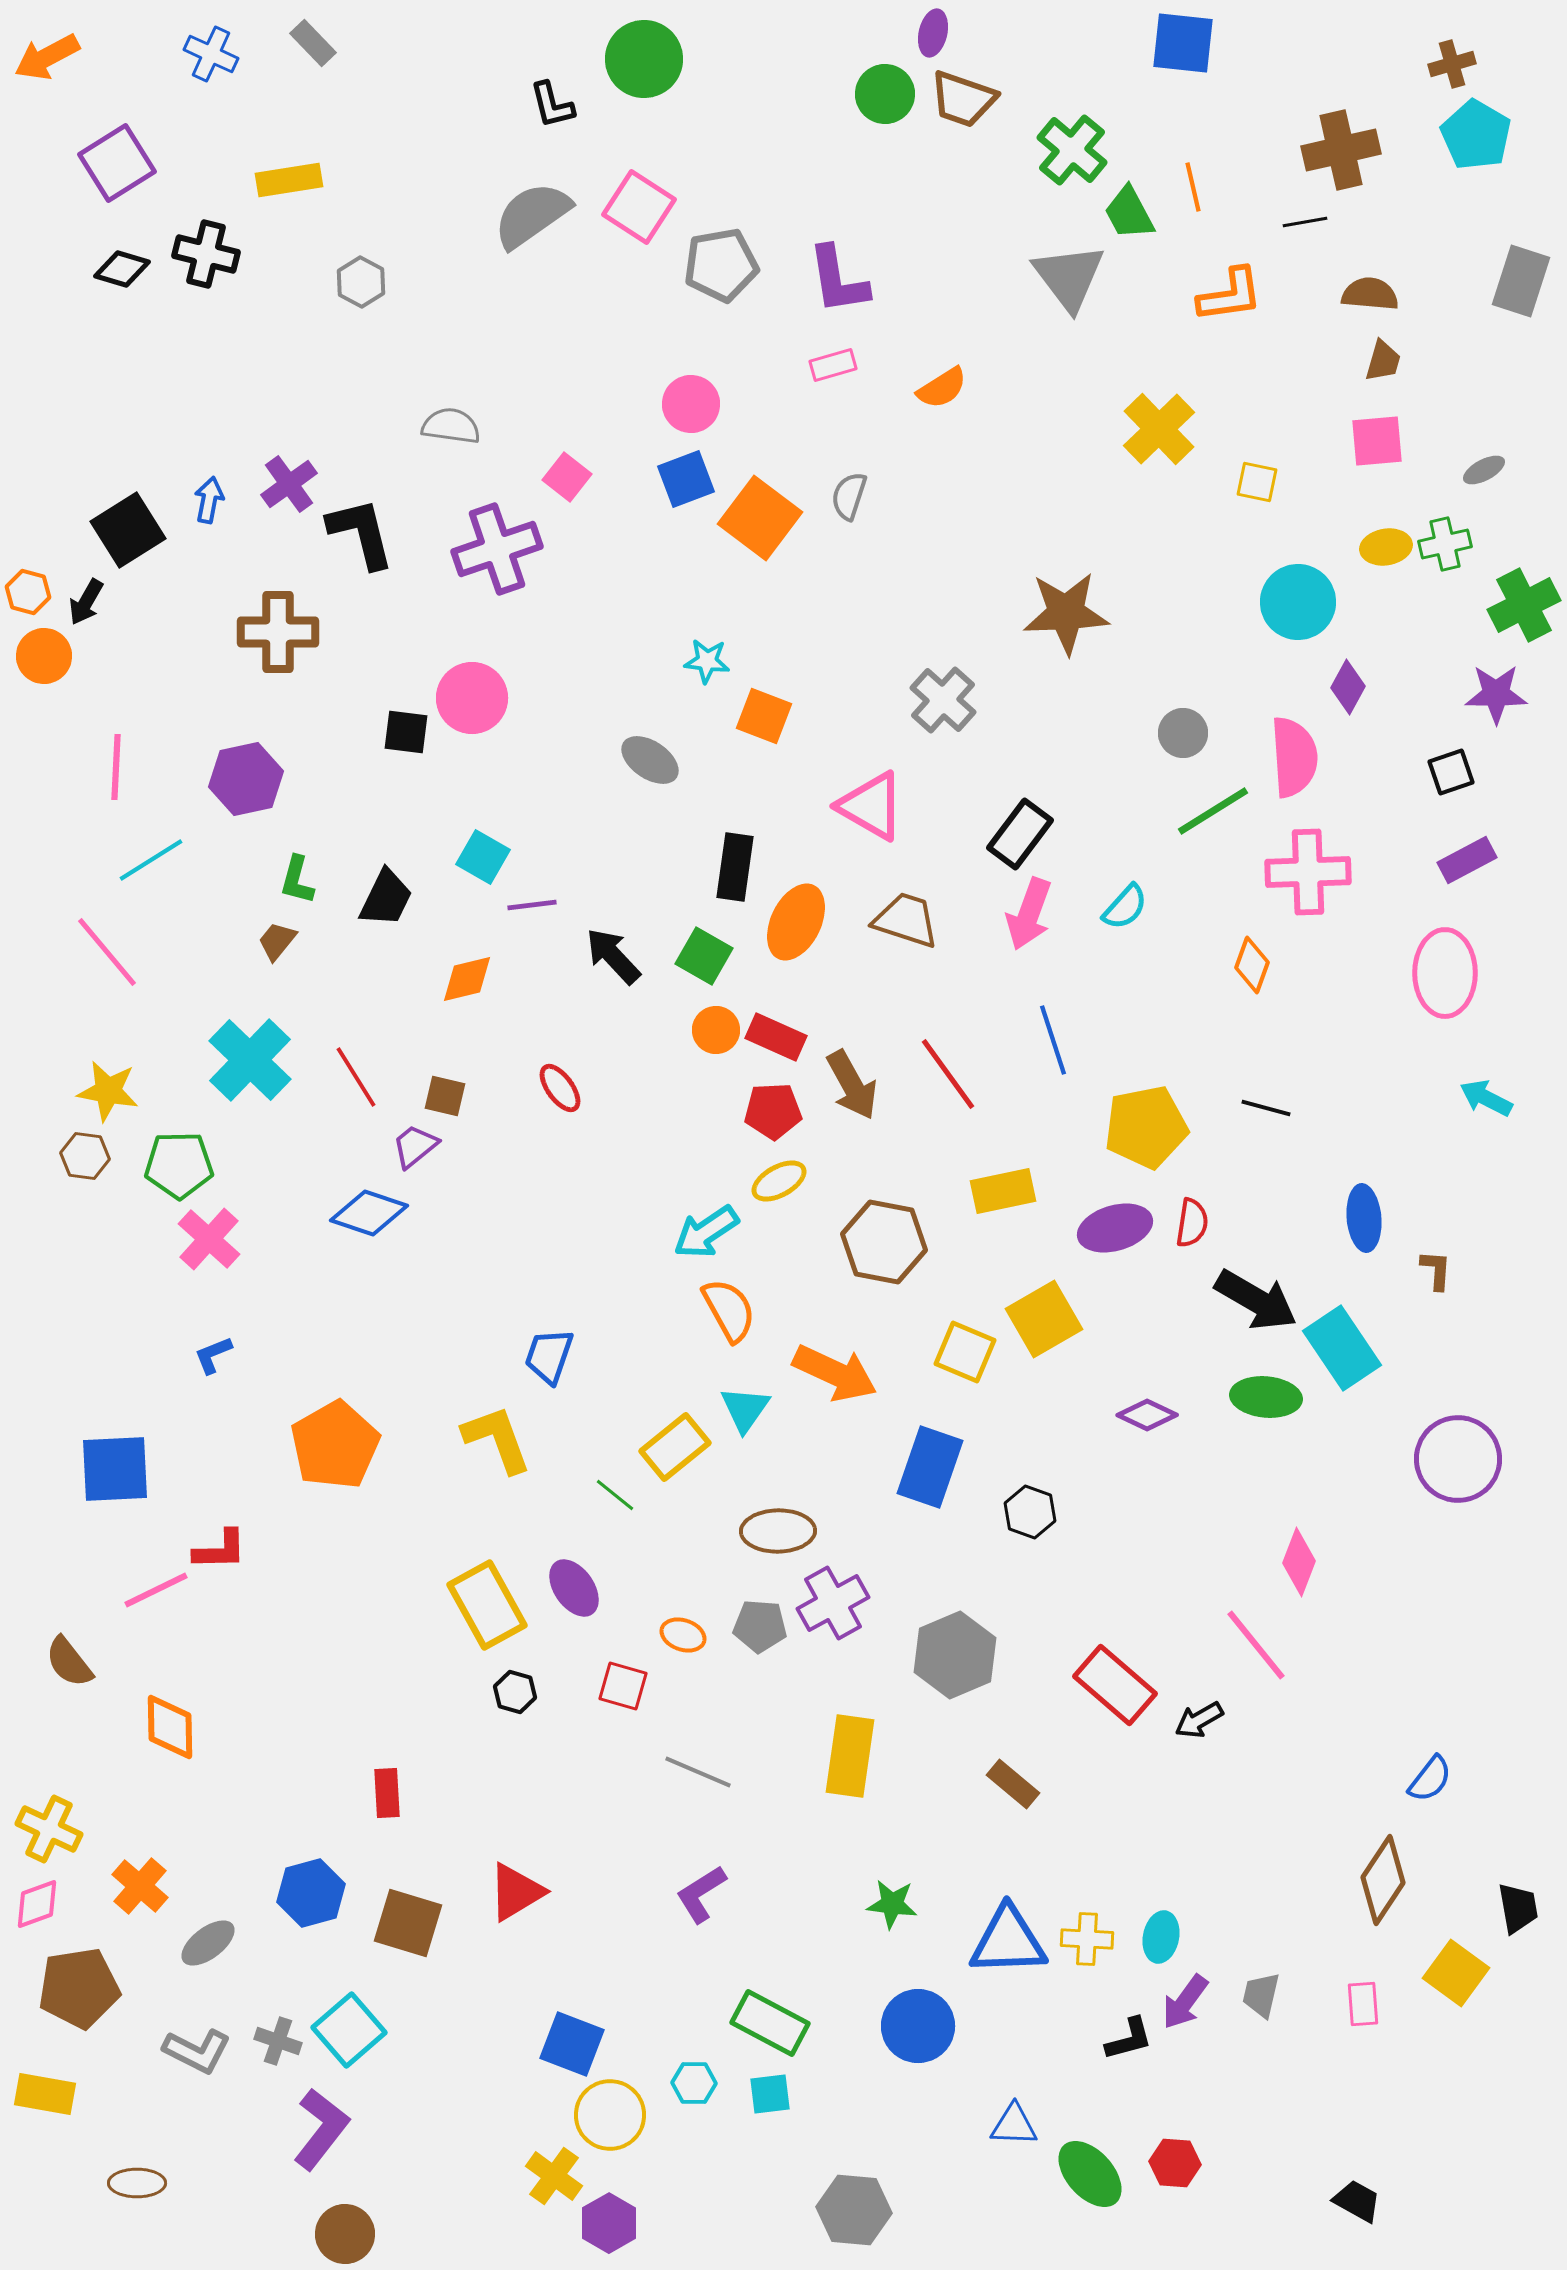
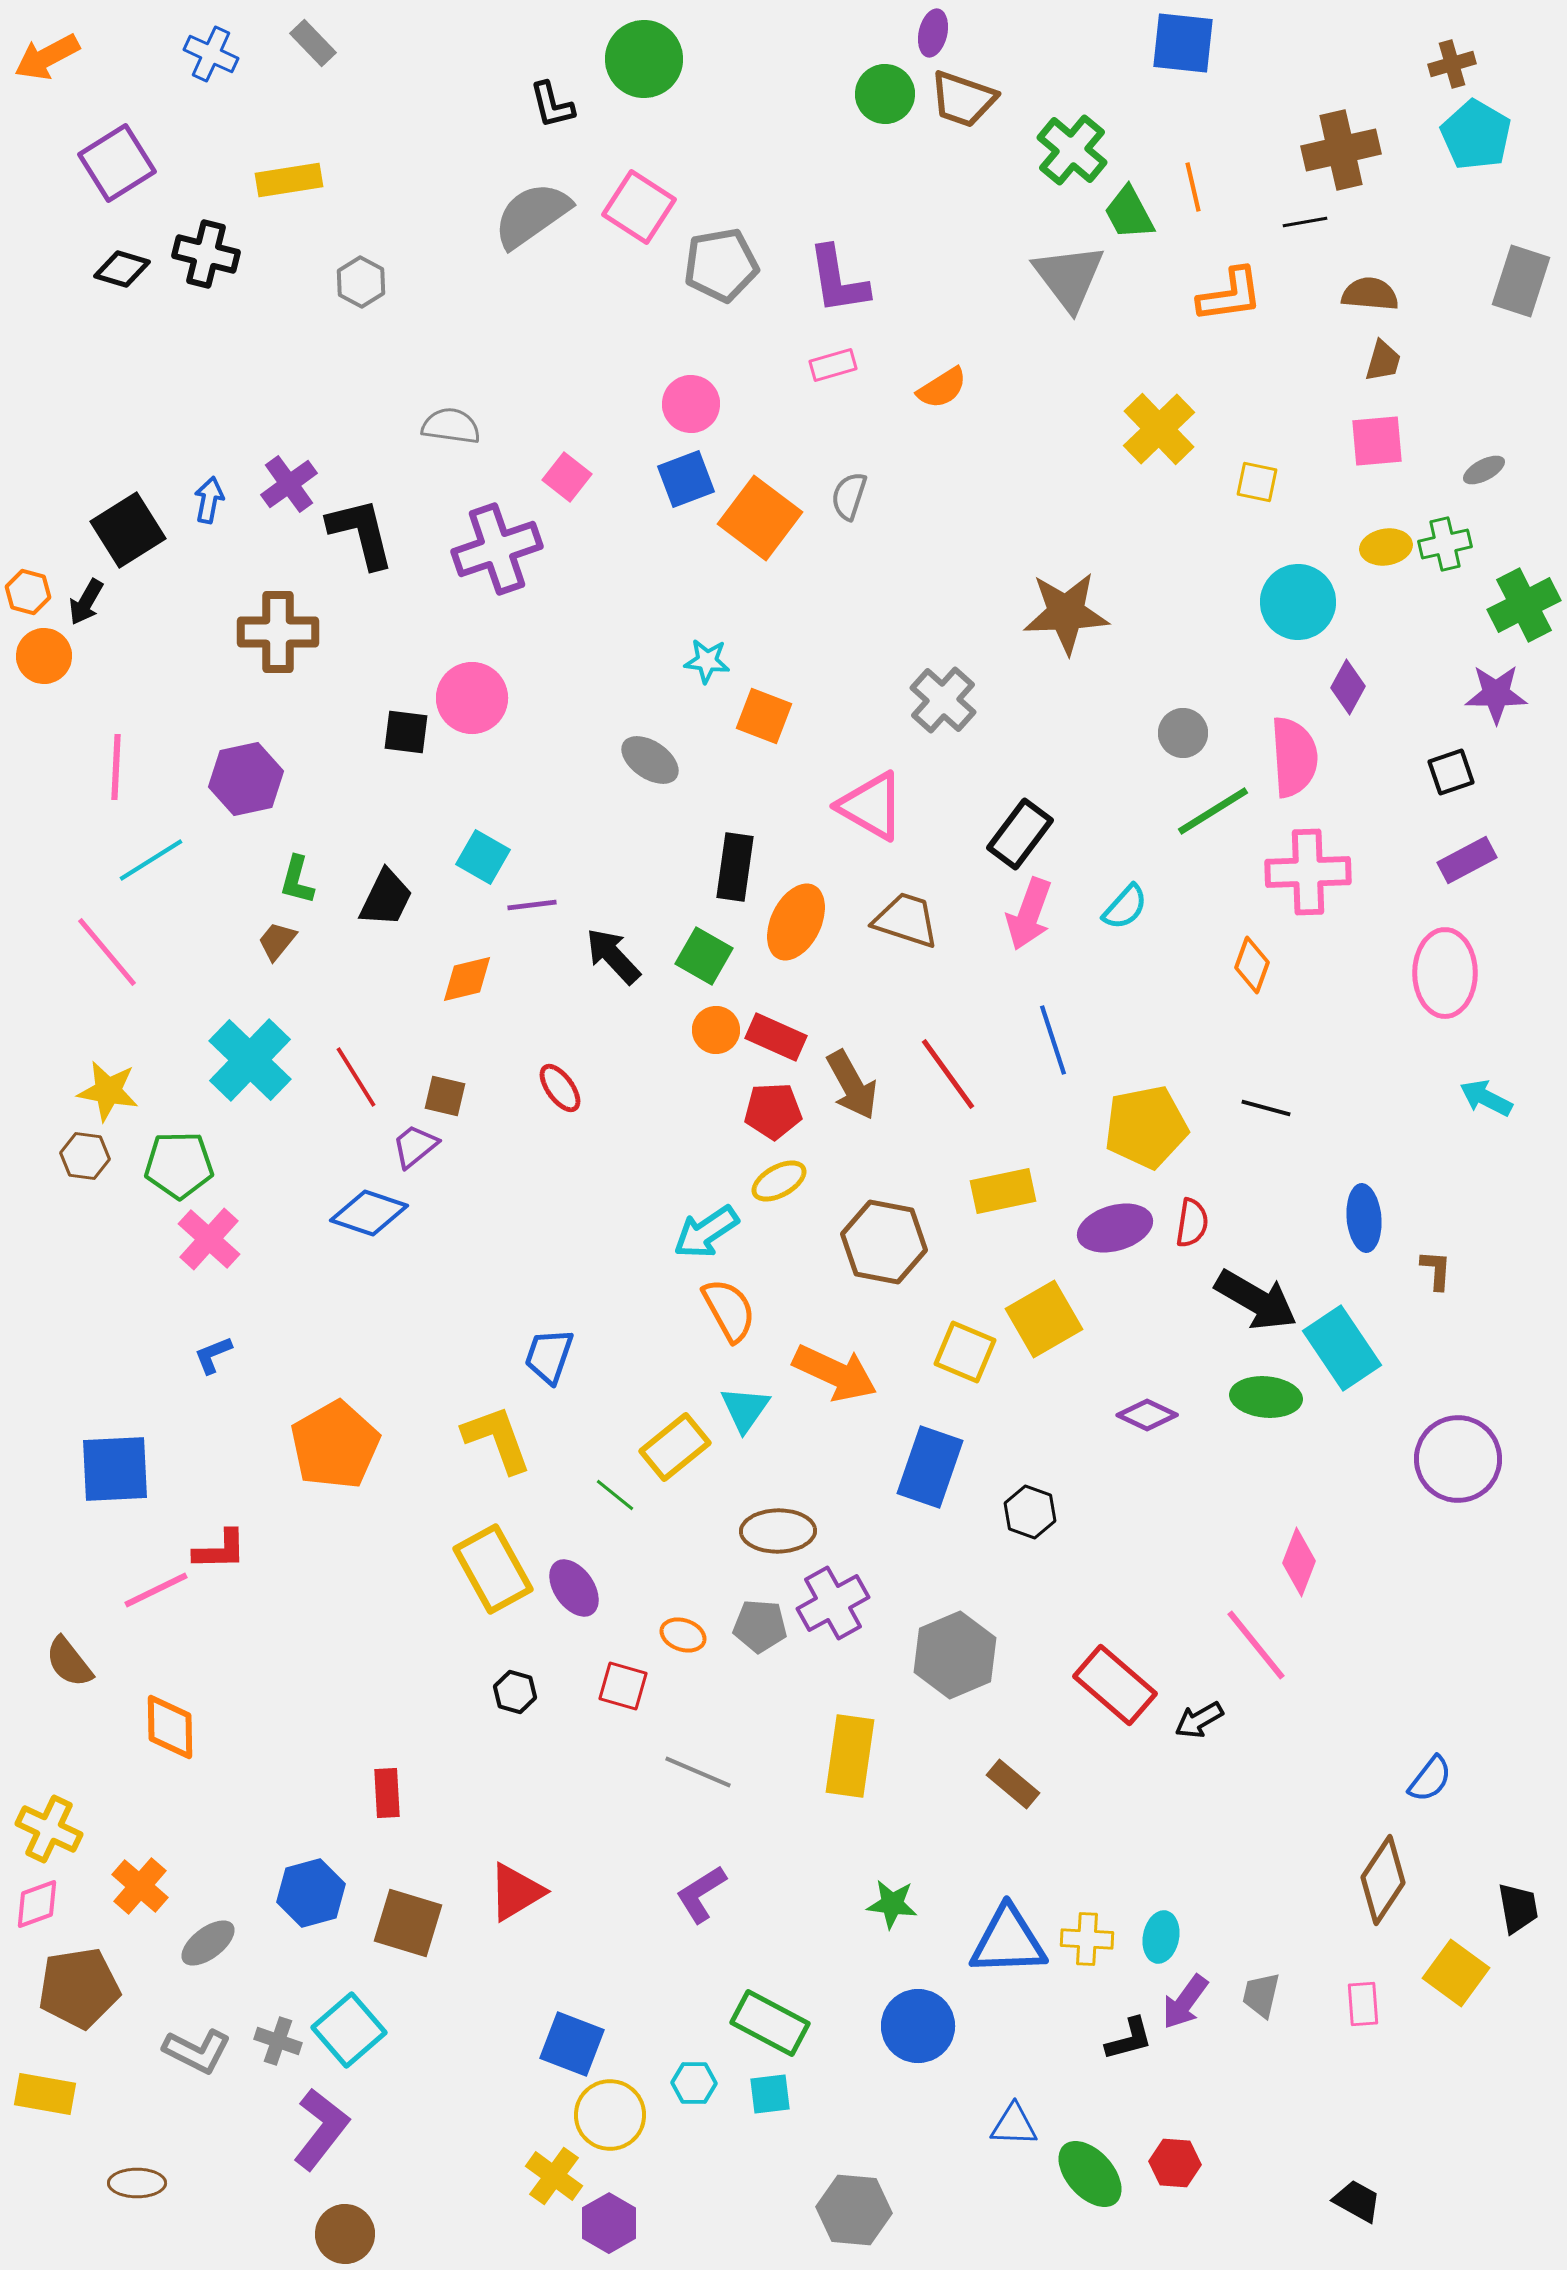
yellow rectangle at (487, 1605): moved 6 px right, 36 px up
